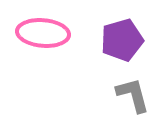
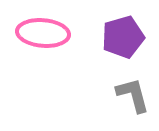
purple pentagon: moved 1 px right, 3 px up
